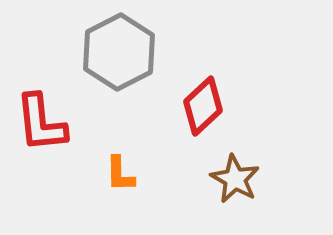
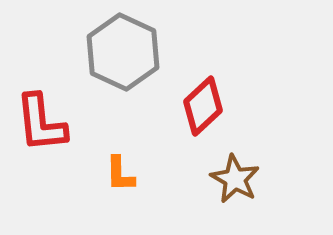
gray hexagon: moved 4 px right; rotated 8 degrees counterclockwise
